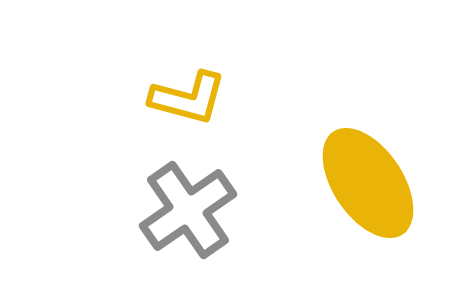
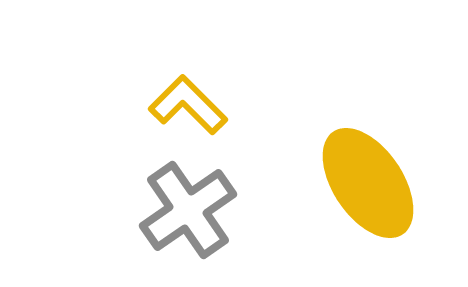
yellow L-shape: moved 7 px down; rotated 150 degrees counterclockwise
